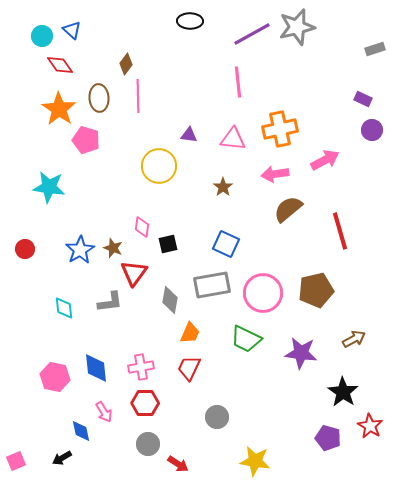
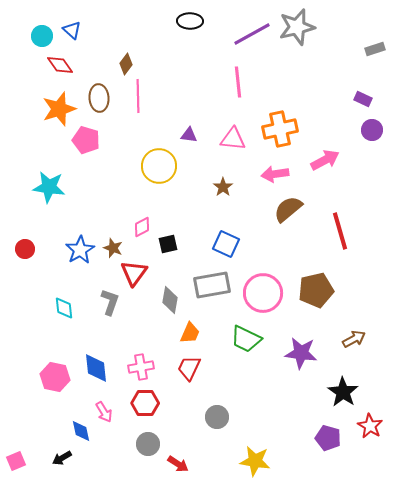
orange star at (59, 109): rotated 20 degrees clockwise
pink diamond at (142, 227): rotated 55 degrees clockwise
gray L-shape at (110, 302): rotated 64 degrees counterclockwise
